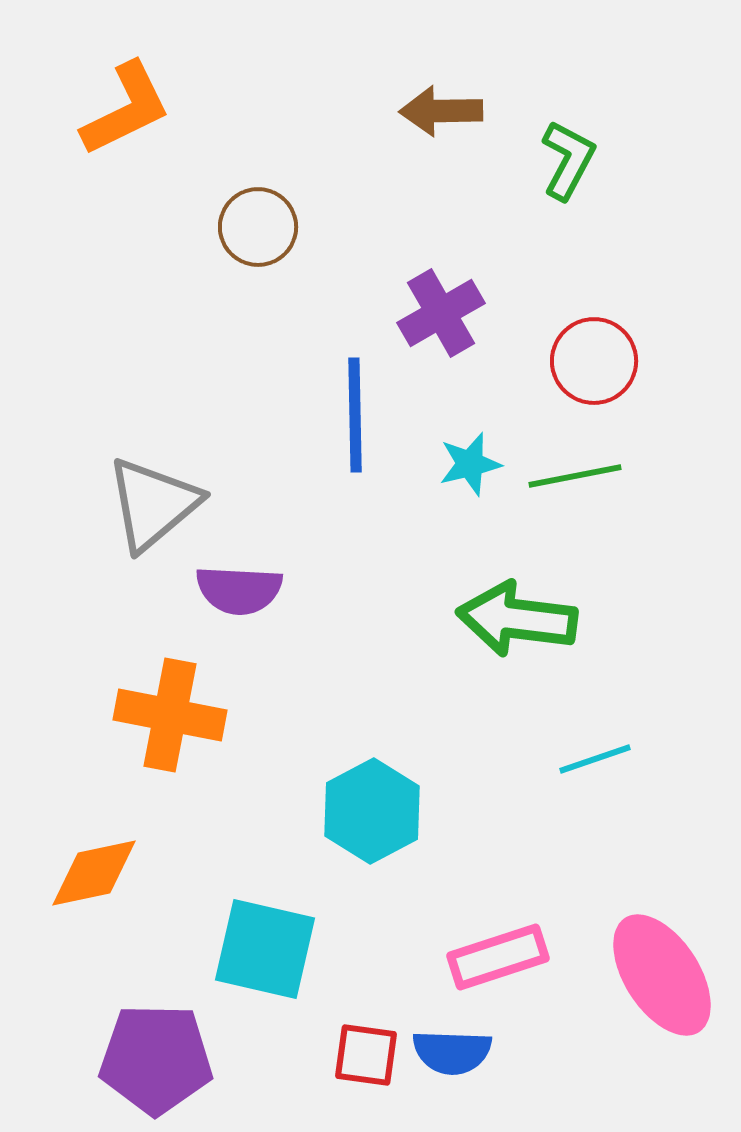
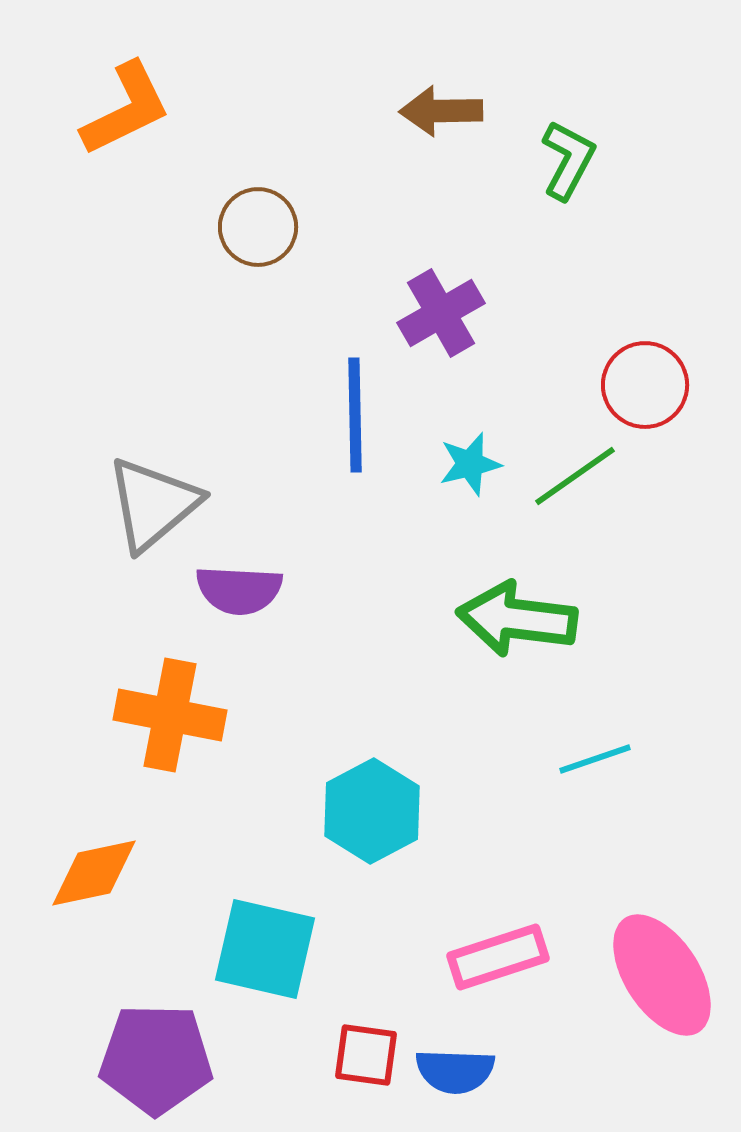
red circle: moved 51 px right, 24 px down
green line: rotated 24 degrees counterclockwise
blue semicircle: moved 3 px right, 19 px down
